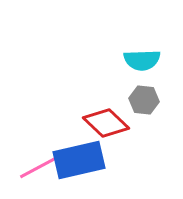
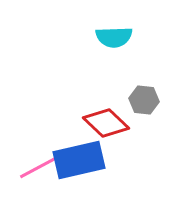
cyan semicircle: moved 28 px left, 23 px up
